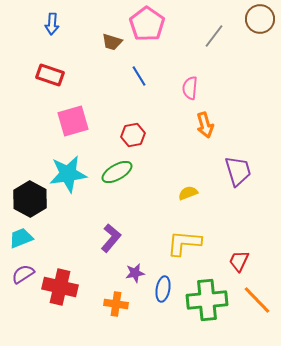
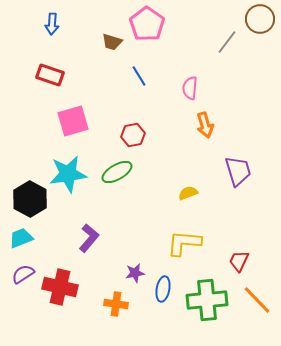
gray line: moved 13 px right, 6 px down
purple L-shape: moved 22 px left
